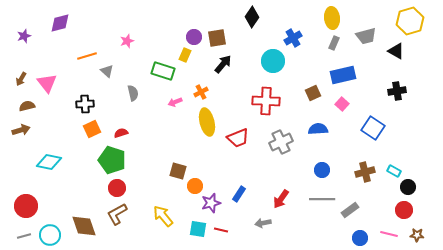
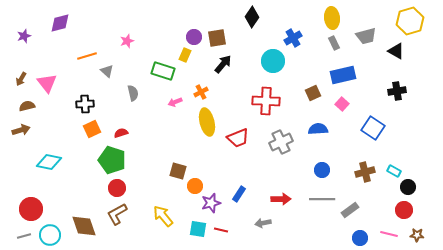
gray rectangle at (334, 43): rotated 48 degrees counterclockwise
red arrow at (281, 199): rotated 126 degrees counterclockwise
red circle at (26, 206): moved 5 px right, 3 px down
